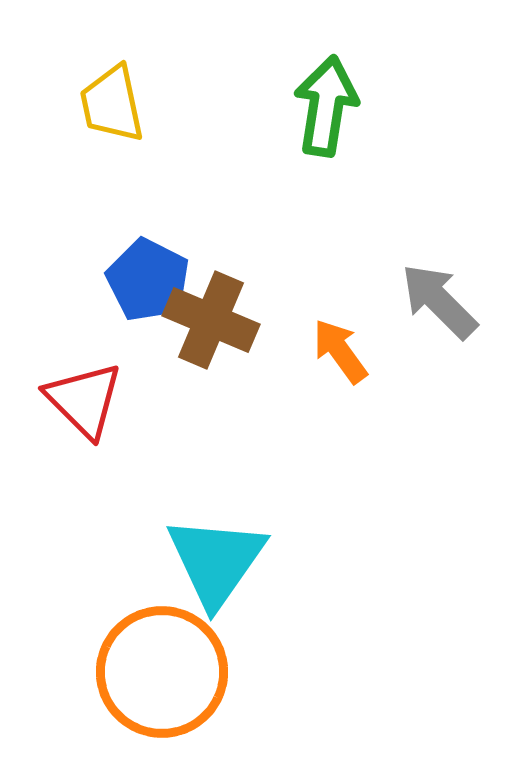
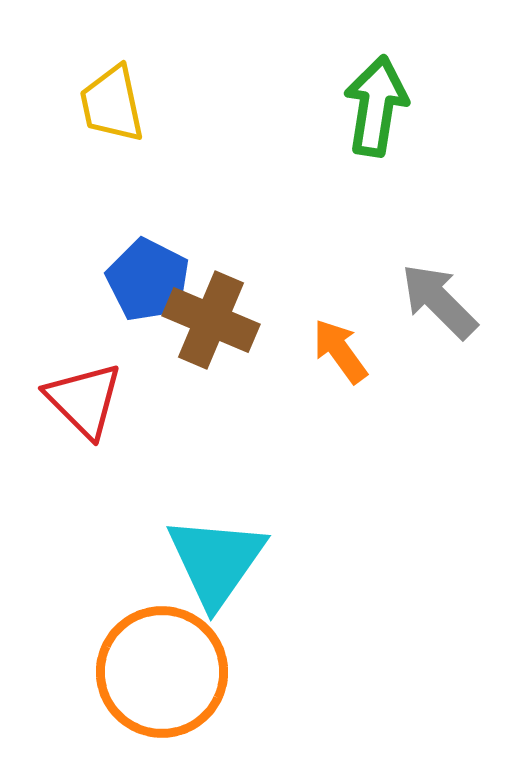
green arrow: moved 50 px right
